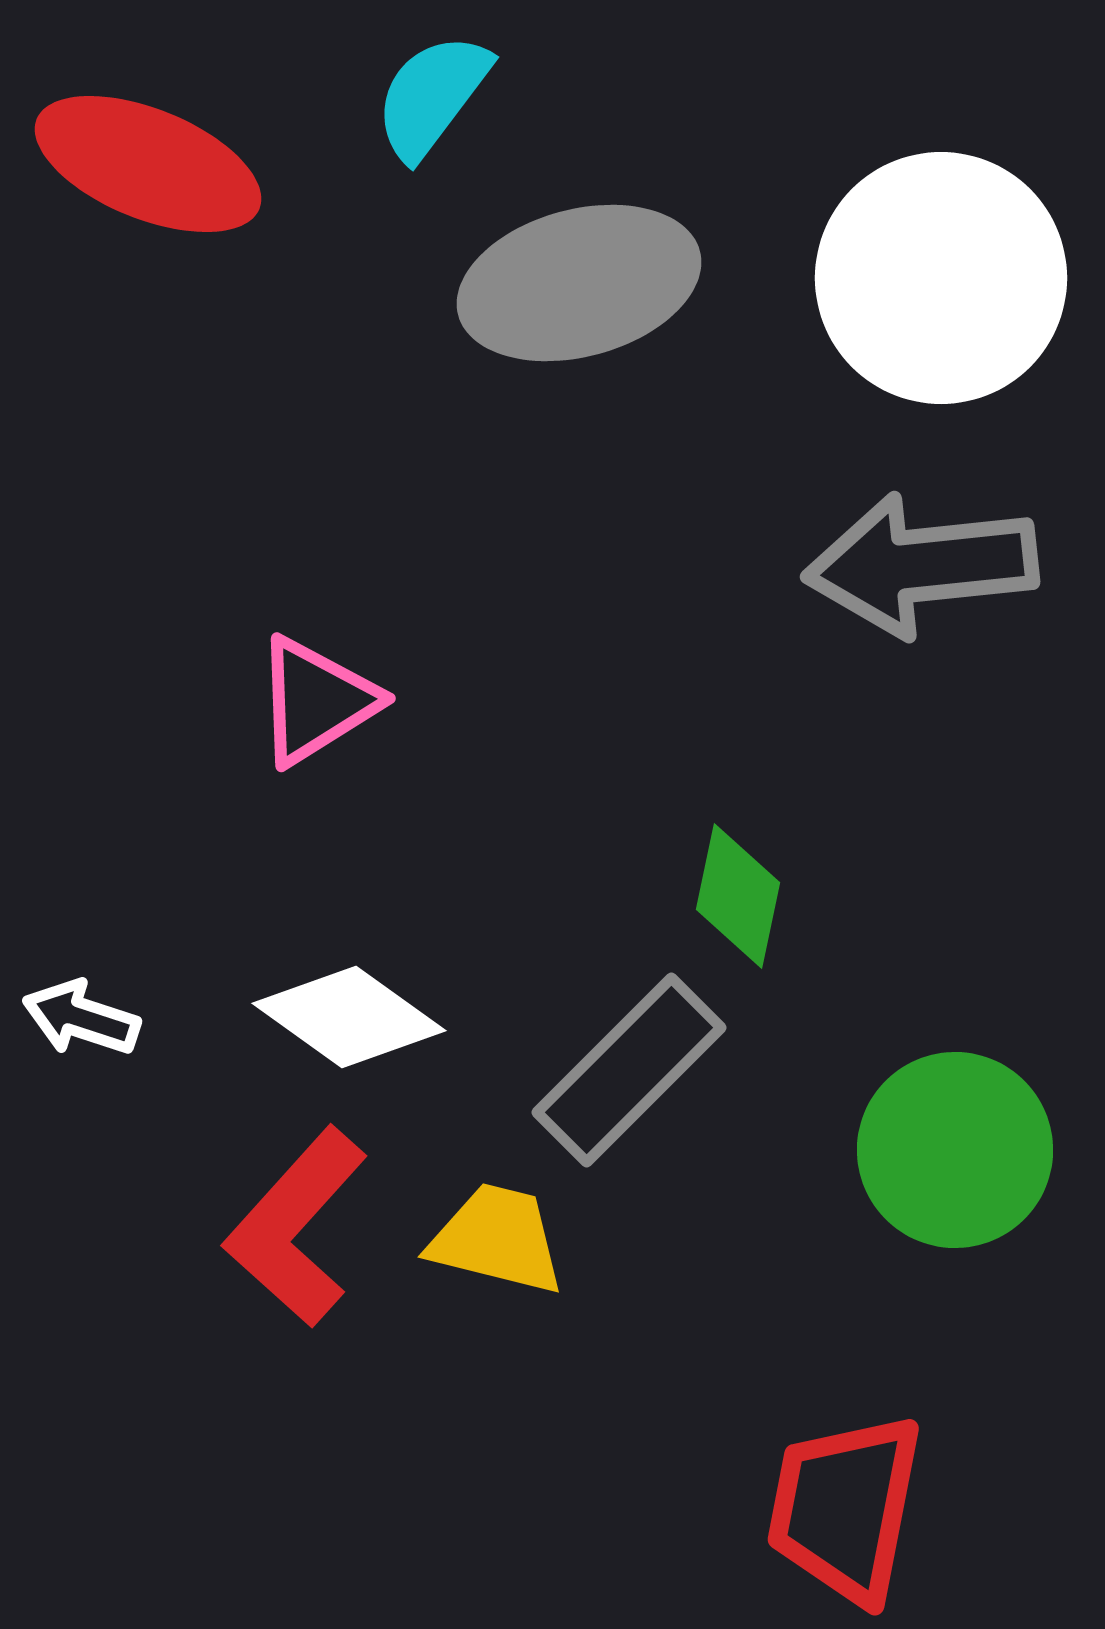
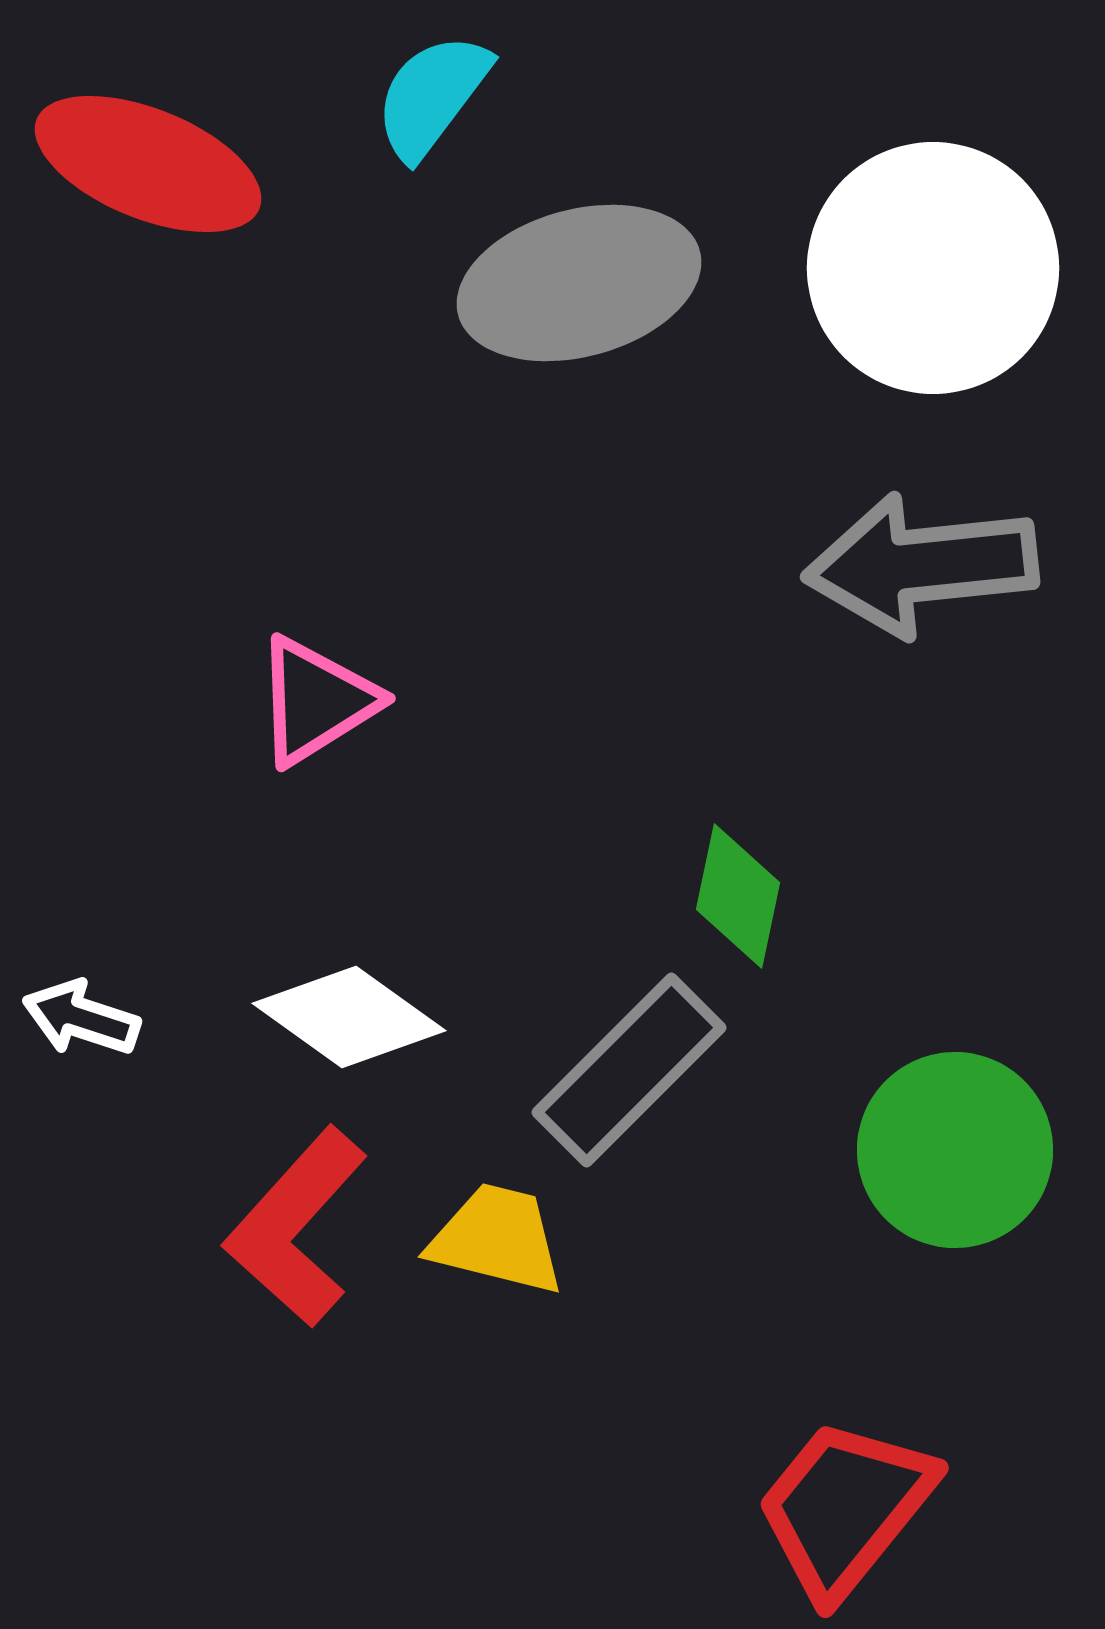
white circle: moved 8 px left, 10 px up
red trapezoid: rotated 28 degrees clockwise
